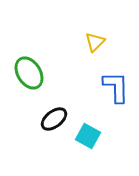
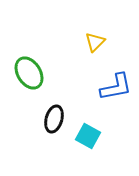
blue L-shape: rotated 80 degrees clockwise
black ellipse: rotated 36 degrees counterclockwise
